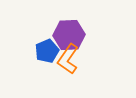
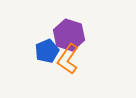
purple hexagon: rotated 20 degrees clockwise
